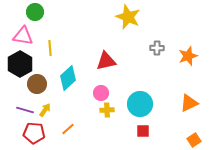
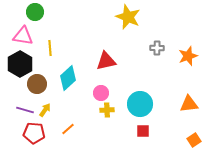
orange triangle: moved 1 px down; rotated 18 degrees clockwise
